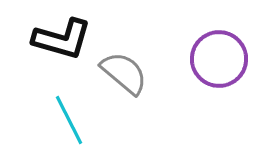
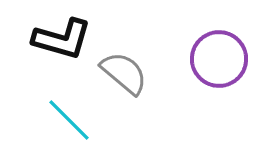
cyan line: rotated 18 degrees counterclockwise
